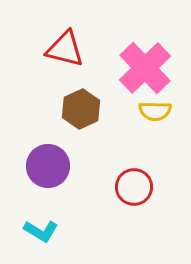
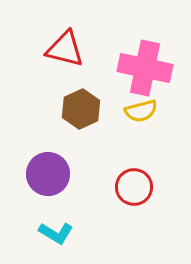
pink cross: rotated 34 degrees counterclockwise
yellow semicircle: moved 14 px left; rotated 16 degrees counterclockwise
purple circle: moved 8 px down
cyan L-shape: moved 15 px right, 2 px down
